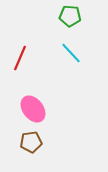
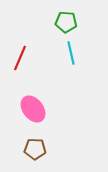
green pentagon: moved 4 px left, 6 px down
cyan line: rotated 30 degrees clockwise
brown pentagon: moved 4 px right, 7 px down; rotated 10 degrees clockwise
